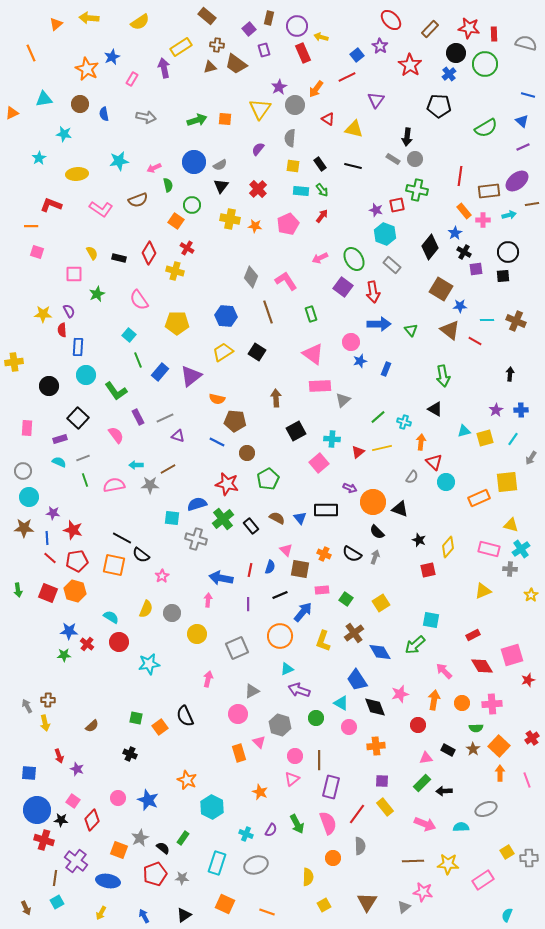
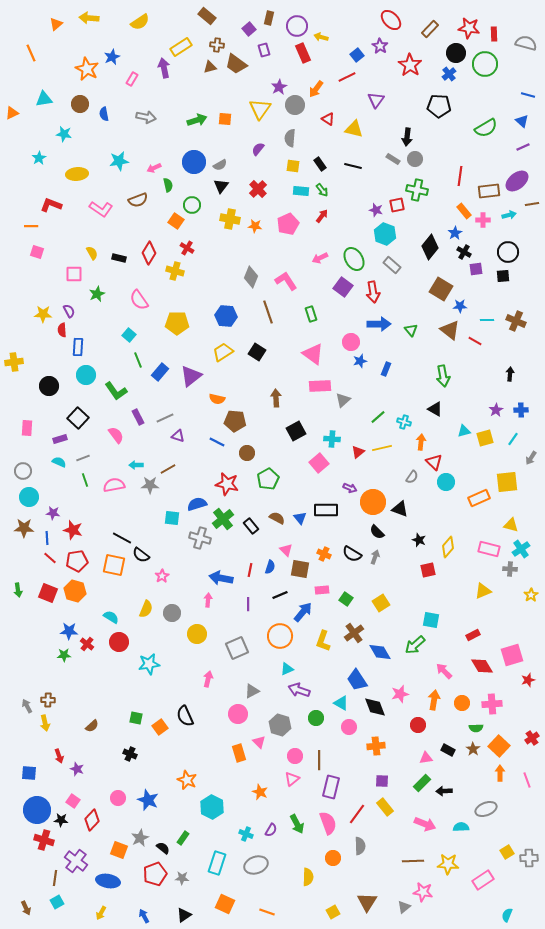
gray cross at (196, 539): moved 4 px right, 1 px up
yellow square at (324, 905): moved 9 px right, 7 px down
